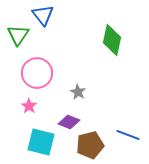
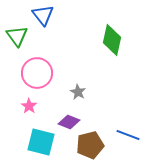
green triangle: moved 1 px left, 1 px down; rotated 10 degrees counterclockwise
